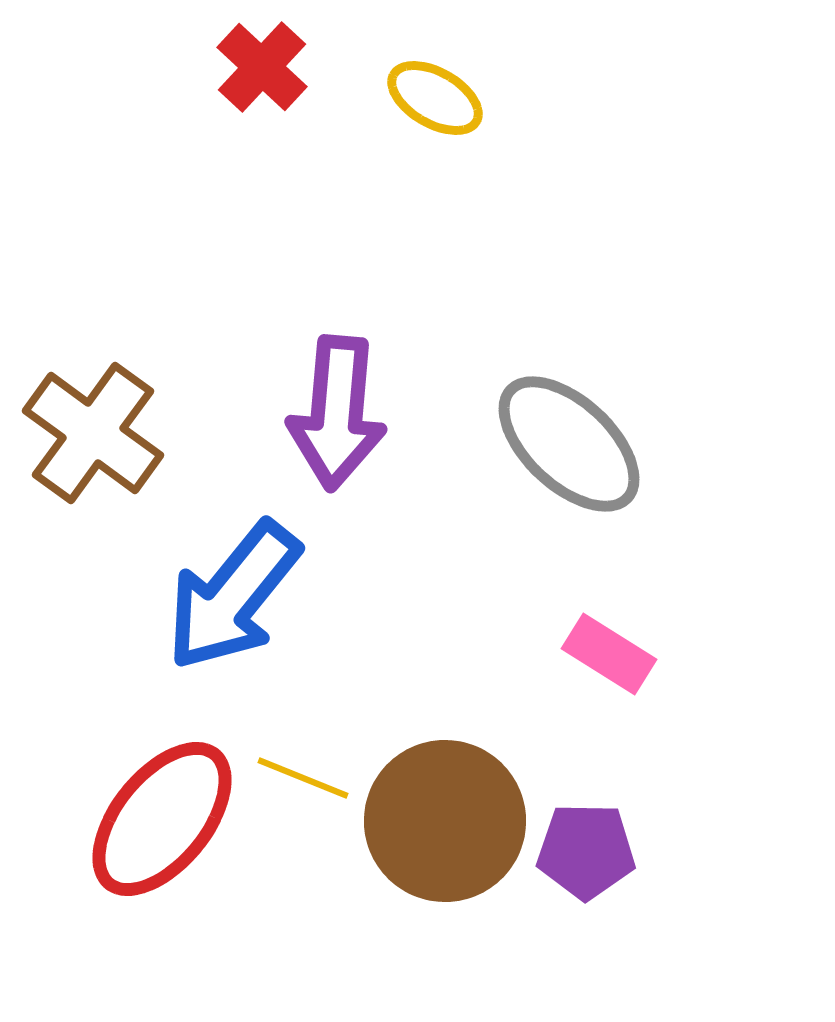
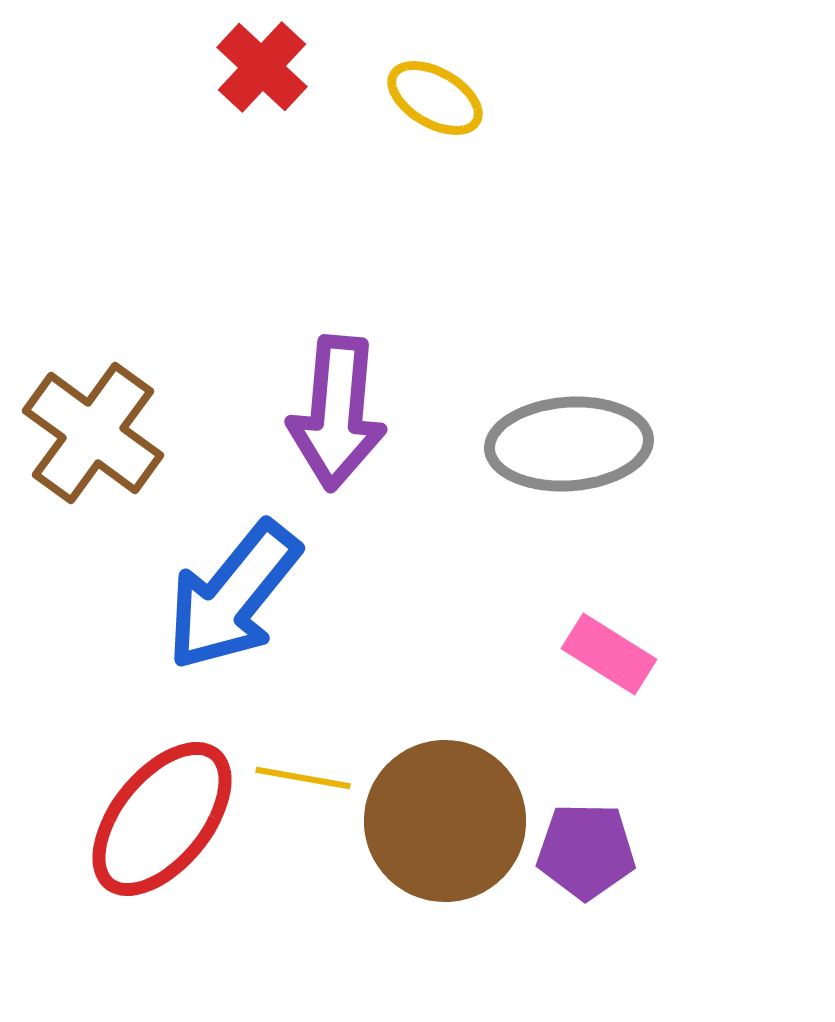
gray ellipse: rotated 47 degrees counterclockwise
yellow line: rotated 12 degrees counterclockwise
